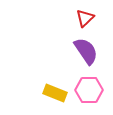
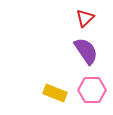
pink hexagon: moved 3 px right
